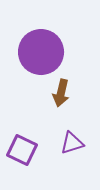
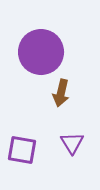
purple triangle: rotated 45 degrees counterclockwise
purple square: rotated 16 degrees counterclockwise
